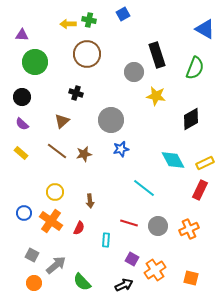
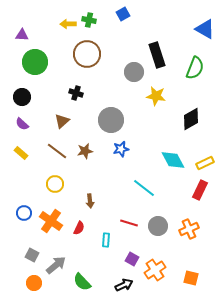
brown star at (84, 154): moved 1 px right, 3 px up
yellow circle at (55, 192): moved 8 px up
